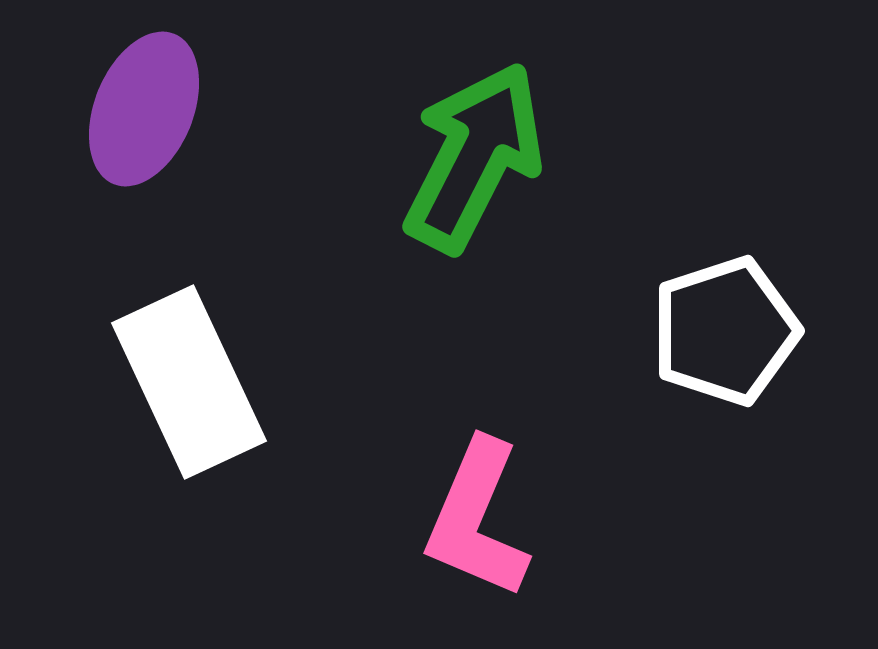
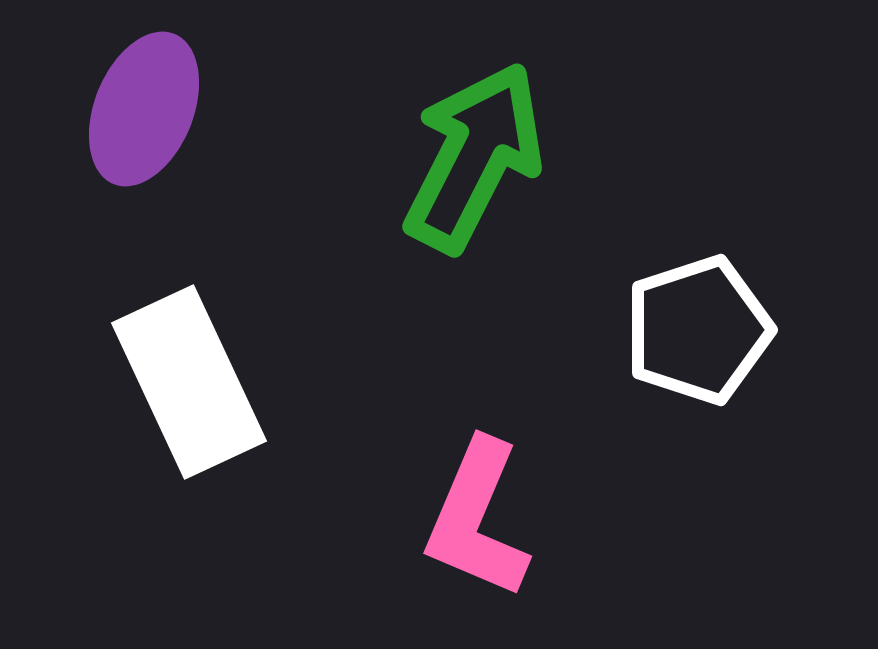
white pentagon: moved 27 px left, 1 px up
